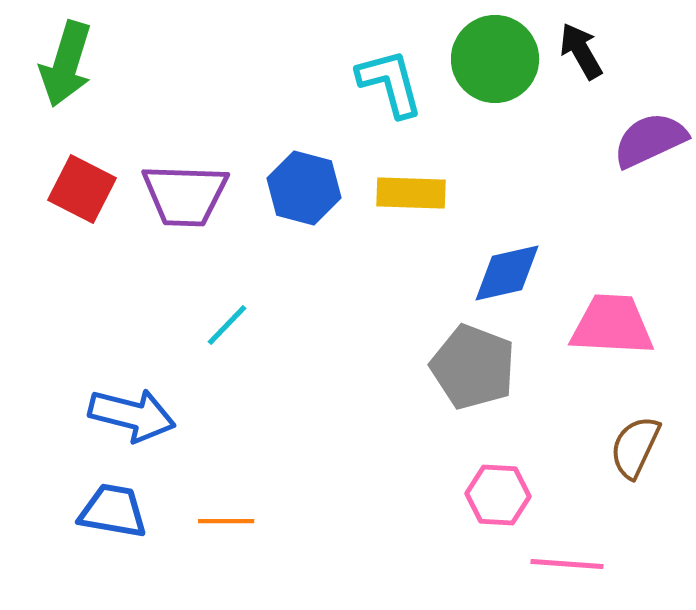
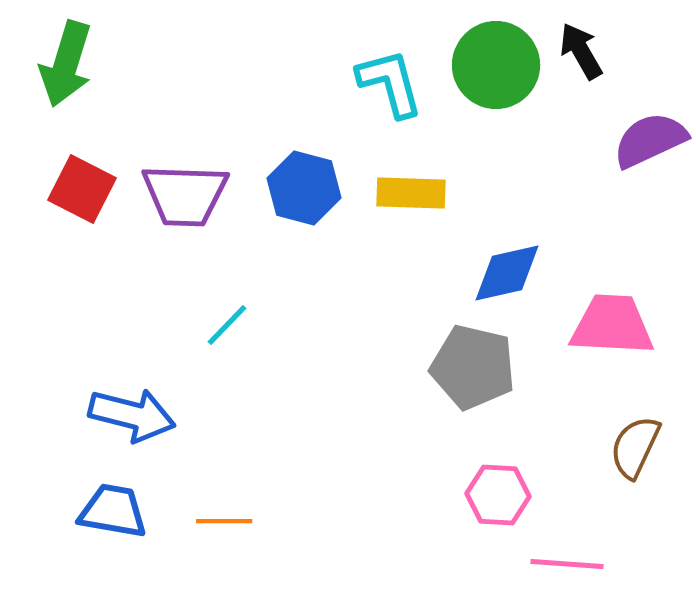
green circle: moved 1 px right, 6 px down
gray pentagon: rotated 8 degrees counterclockwise
orange line: moved 2 px left
